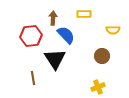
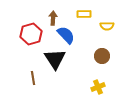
yellow semicircle: moved 6 px left, 4 px up
red hexagon: moved 2 px up; rotated 10 degrees counterclockwise
